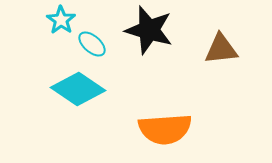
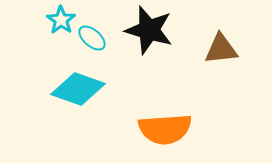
cyan ellipse: moved 6 px up
cyan diamond: rotated 14 degrees counterclockwise
